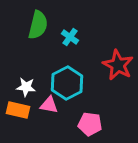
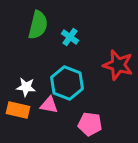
red star: rotated 12 degrees counterclockwise
cyan hexagon: rotated 12 degrees counterclockwise
